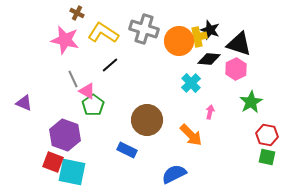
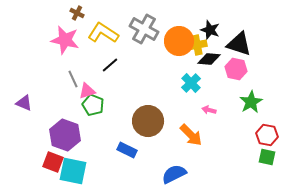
gray cross: rotated 12 degrees clockwise
yellow cross: moved 8 px down
pink hexagon: rotated 20 degrees counterclockwise
pink triangle: rotated 48 degrees counterclockwise
green pentagon: rotated 15 degrees counterclockwise
pink arrow: moved 1 px left, 2 px up; rotated 88 degrees counterclockwise
brown circle: moved 1 px right, 1 px down
cyan square: moved 1 px right, 1 px up
